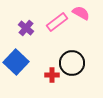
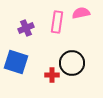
pink semicircle: rotated 42 degrees counterclockwise
pink rectangle: rotated 45 degrees counterclockwise
purple cross: rotated 28 degrees clockwise
blue square: rotated 25 degrees counterclockwise
